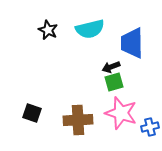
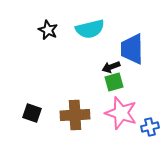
blue trapezoid: moved 6 px down
brown cross: moved 3 px left, 5 px up
